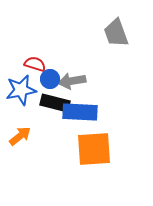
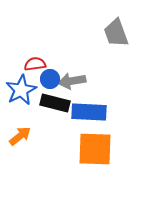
red semicircle: rotated 25 degrees counterclockwise
blue star: rotated 16 degrees counterclockwise
blue rectangle: moved 9 px right
orange square: moved 1 px right; rotated 6 degrees clockwise
